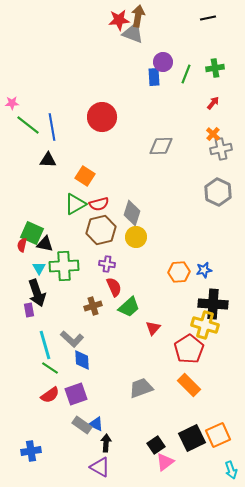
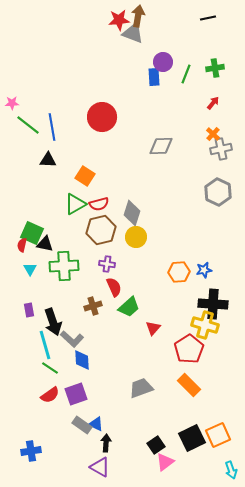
cyan triangle at (39, 268): moved 9 px left, 1 px down
black arrow at (37, 293): moved 16 px right, 29 px down
